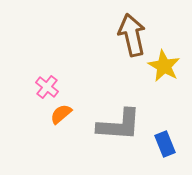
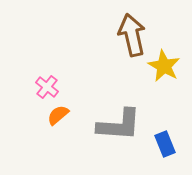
orange semicircle: moved 3 px left, 1 px down
